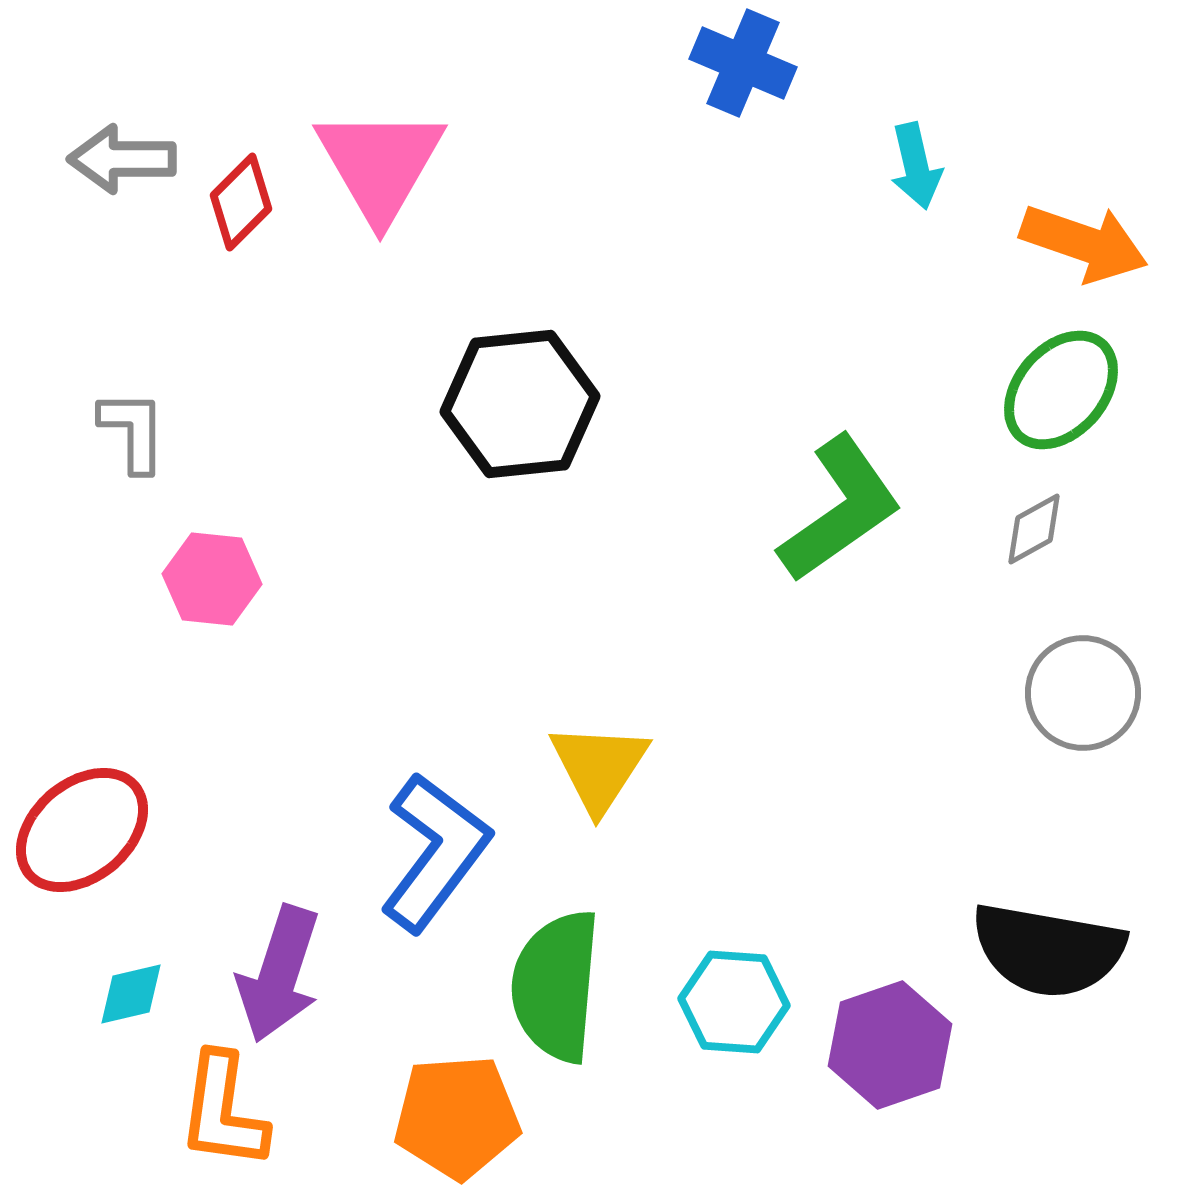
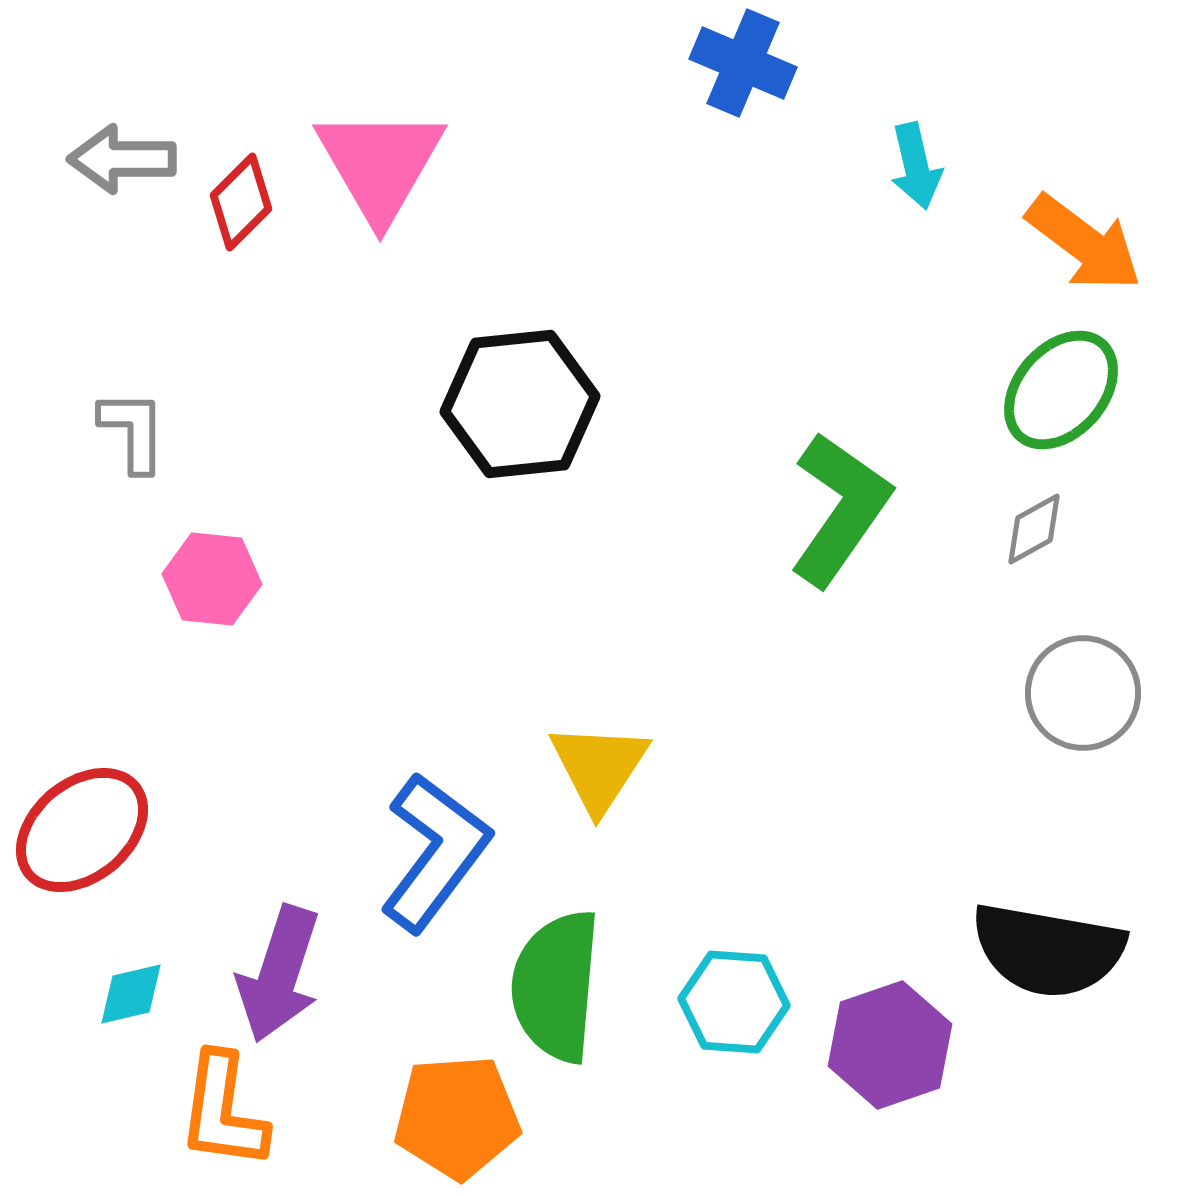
orange arrow: rotated 18 degrees clockwise
green L-shape: rotated 20 degrees counterclockwise
